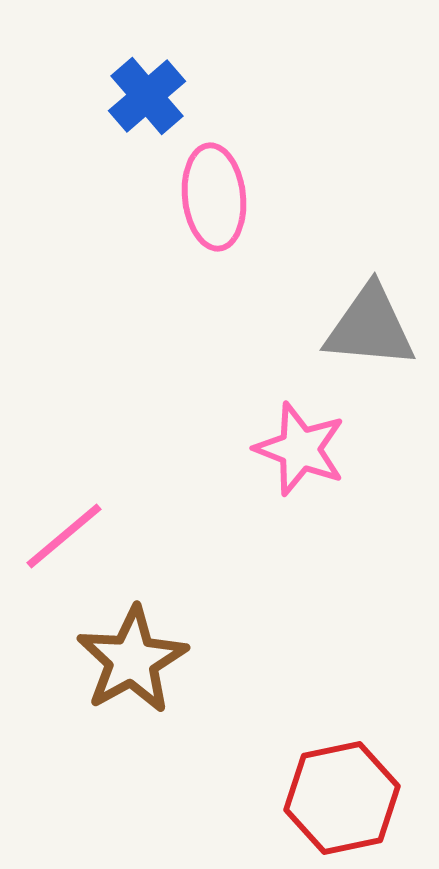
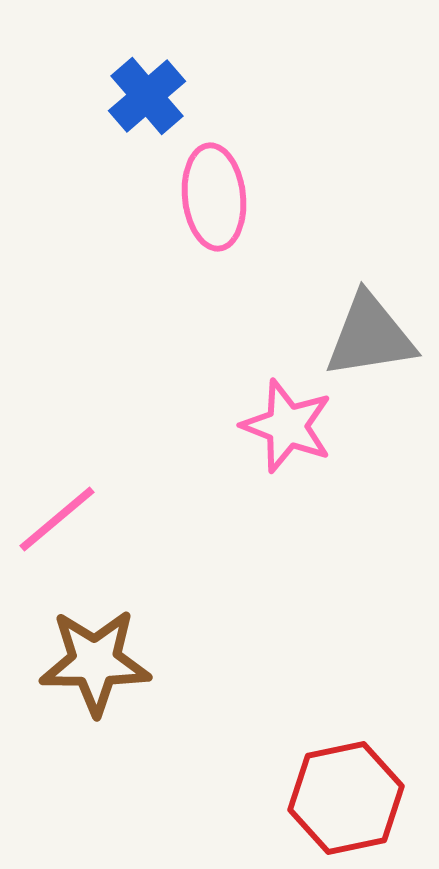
gray triangle: moved 9 px down; rotated 14 degrees counterclockwise
pink star: moved 13 px left, 23 px up
pink line: moved 7 px left, 17 px up
brown star: moved 37 px left, 2 px down; rotated 29 degrees clockwise
red hexagon: moved 4 px right
